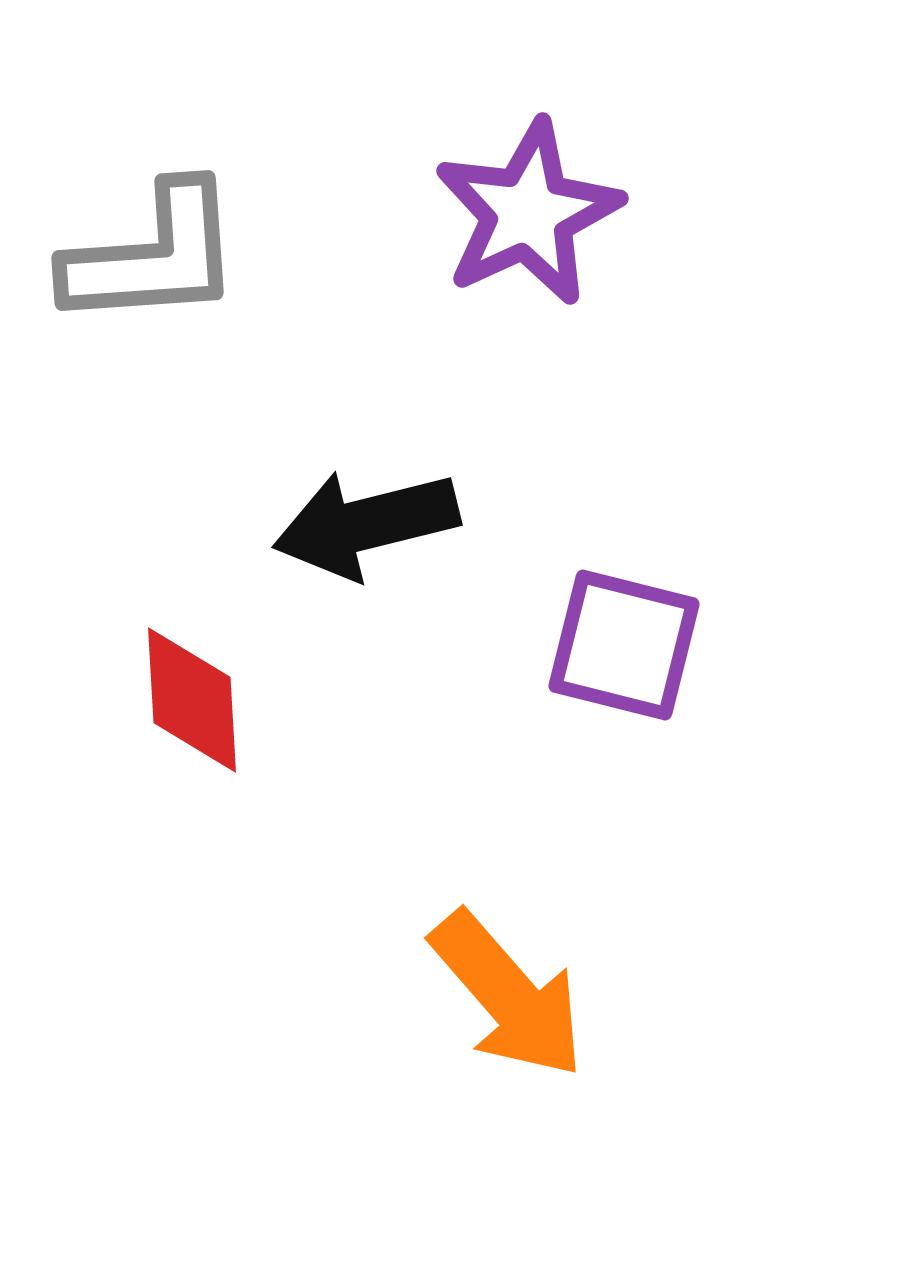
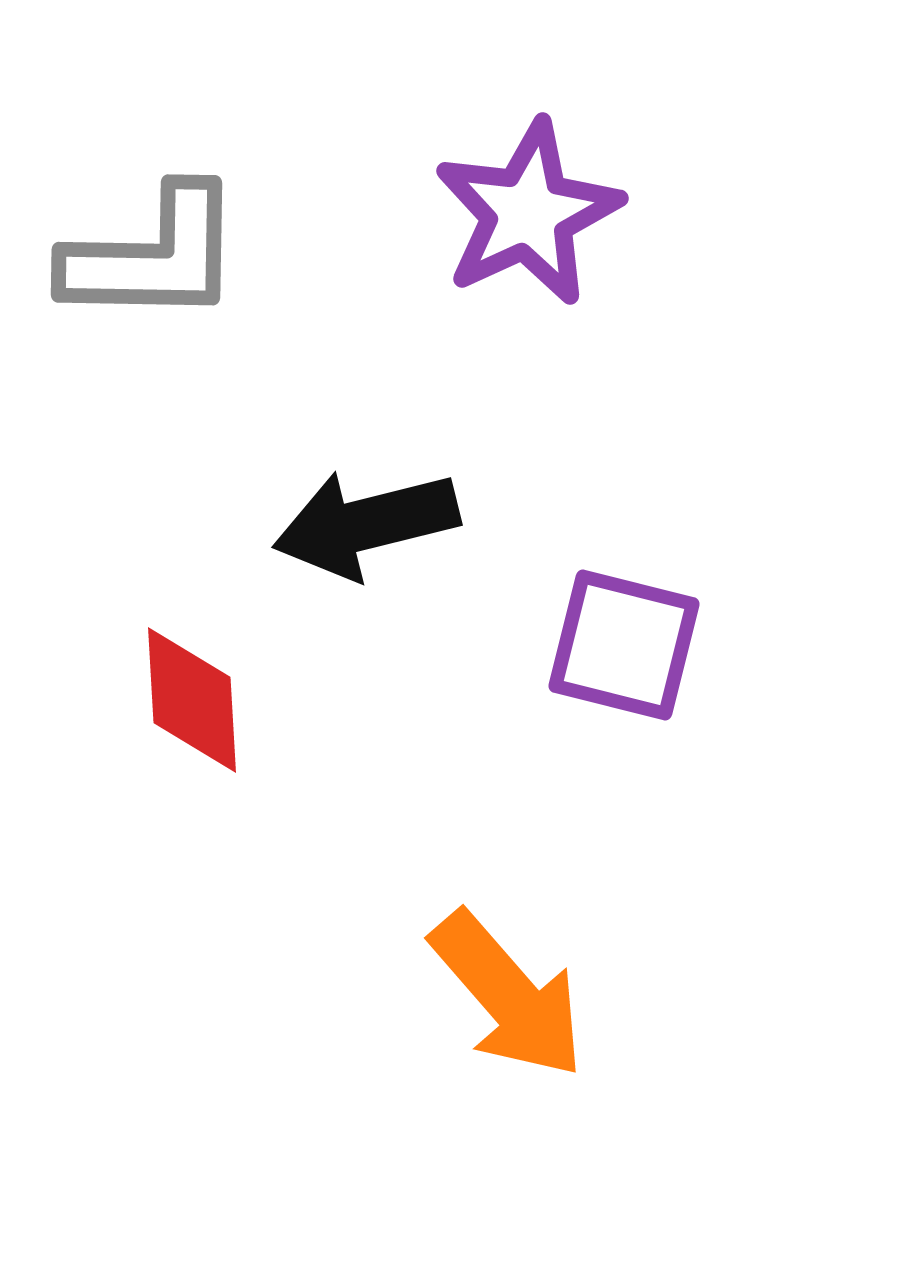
gray L-shape: rotated 5 degrees clockwise
